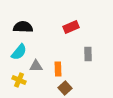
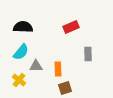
cyan semicircle: moved 2 px right
yellow cross: rotated 16 degrees clockwise
brown square: rotated 24 degrees clockwise
